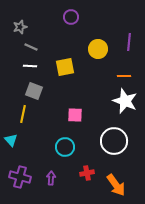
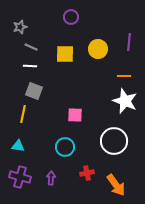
yellow square: moved 13 px up; rotated 12 degrees clockwise
cyan triangle: moved 7 px right, 6 px down; rotated 40 degrees counterclockwise
